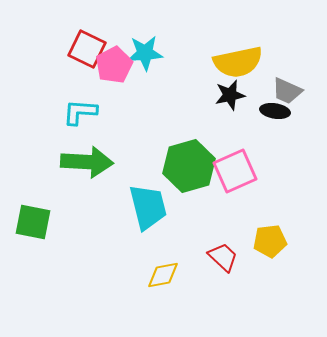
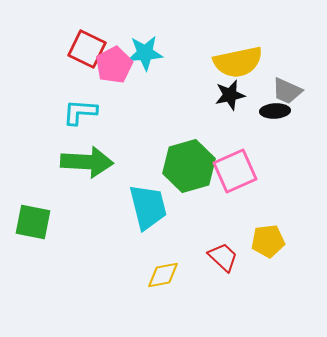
black ellipse: rotated 12 degrees counterclockwise
yellow pentagon: moved 2 px left
